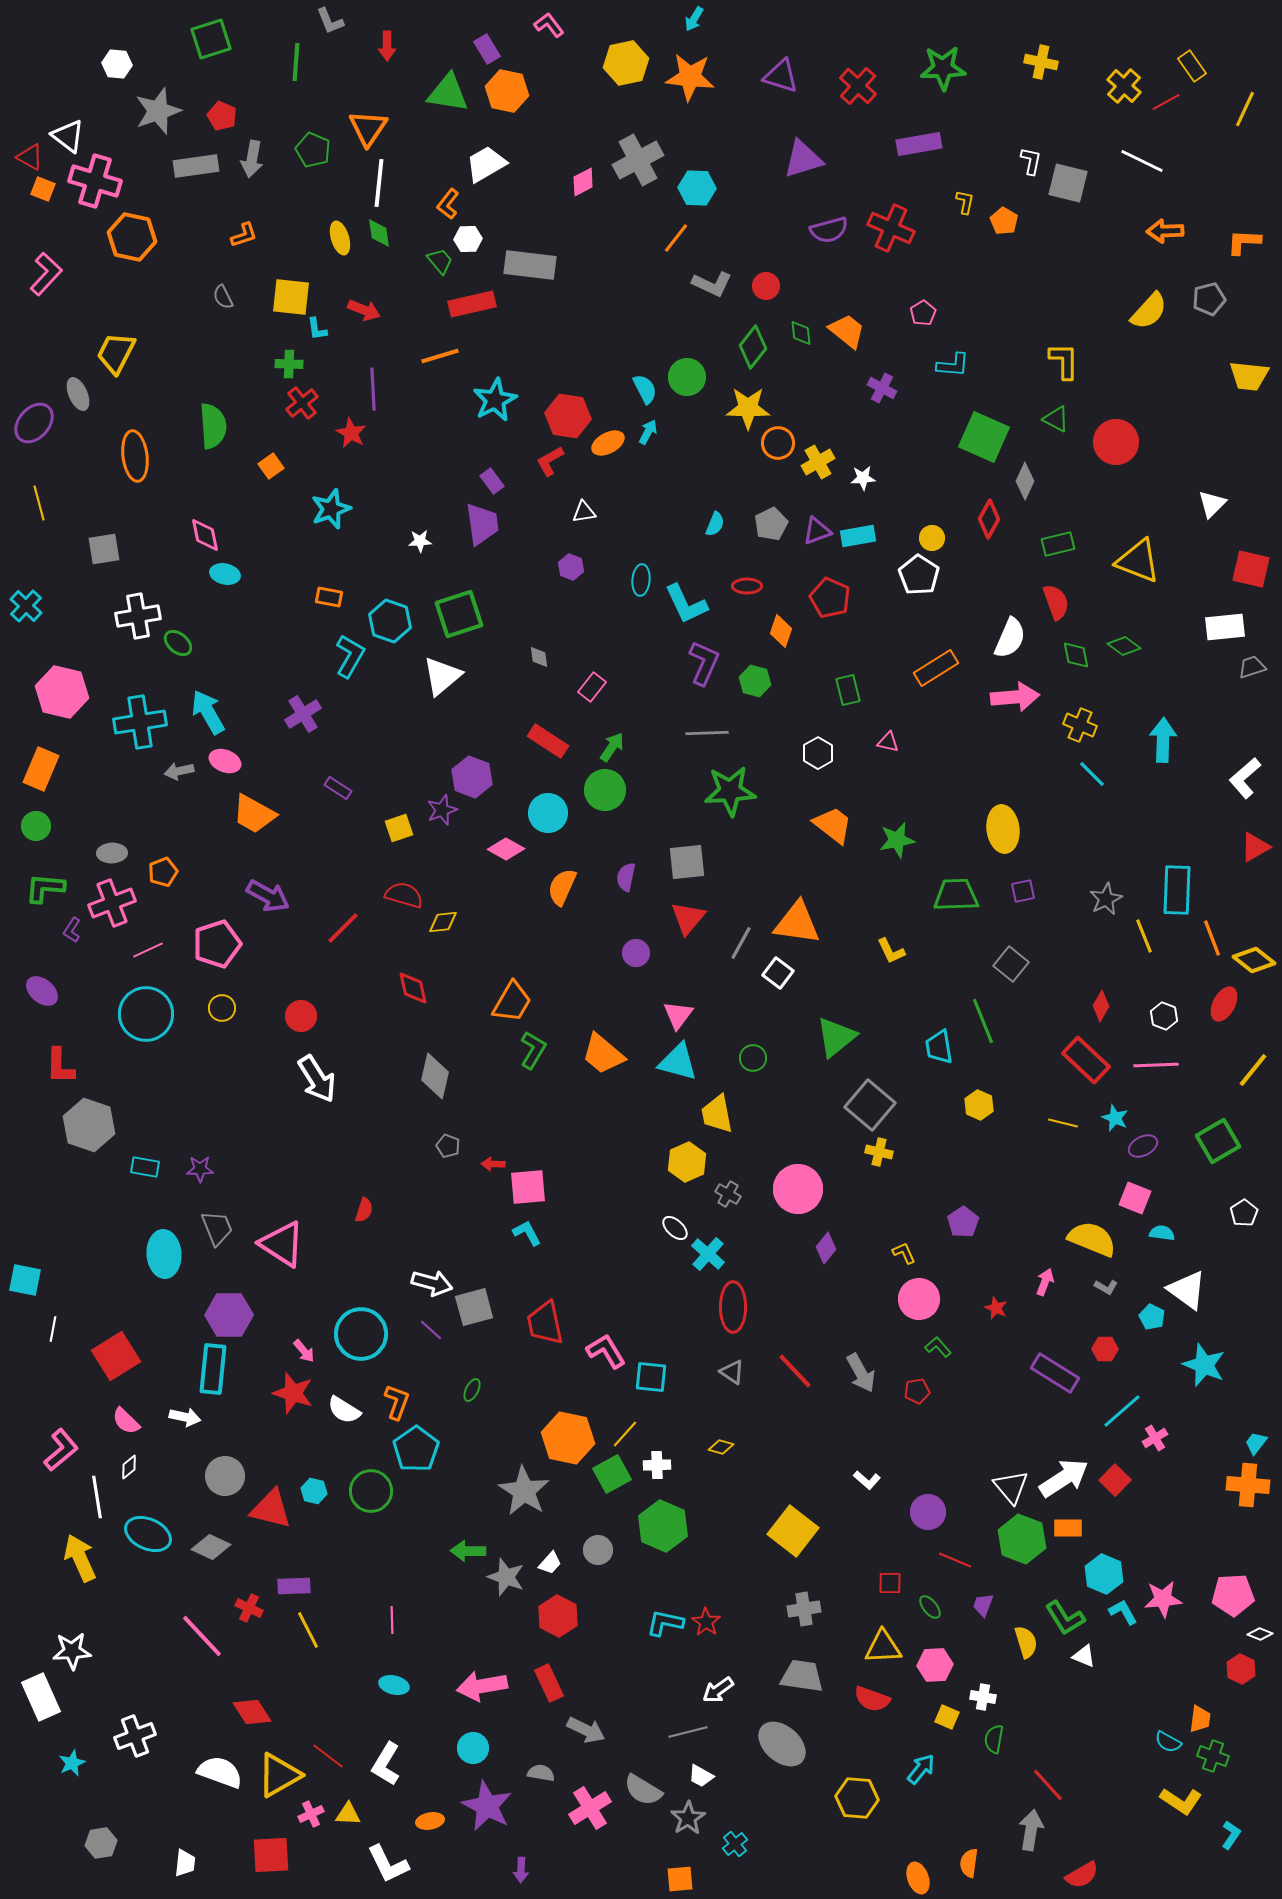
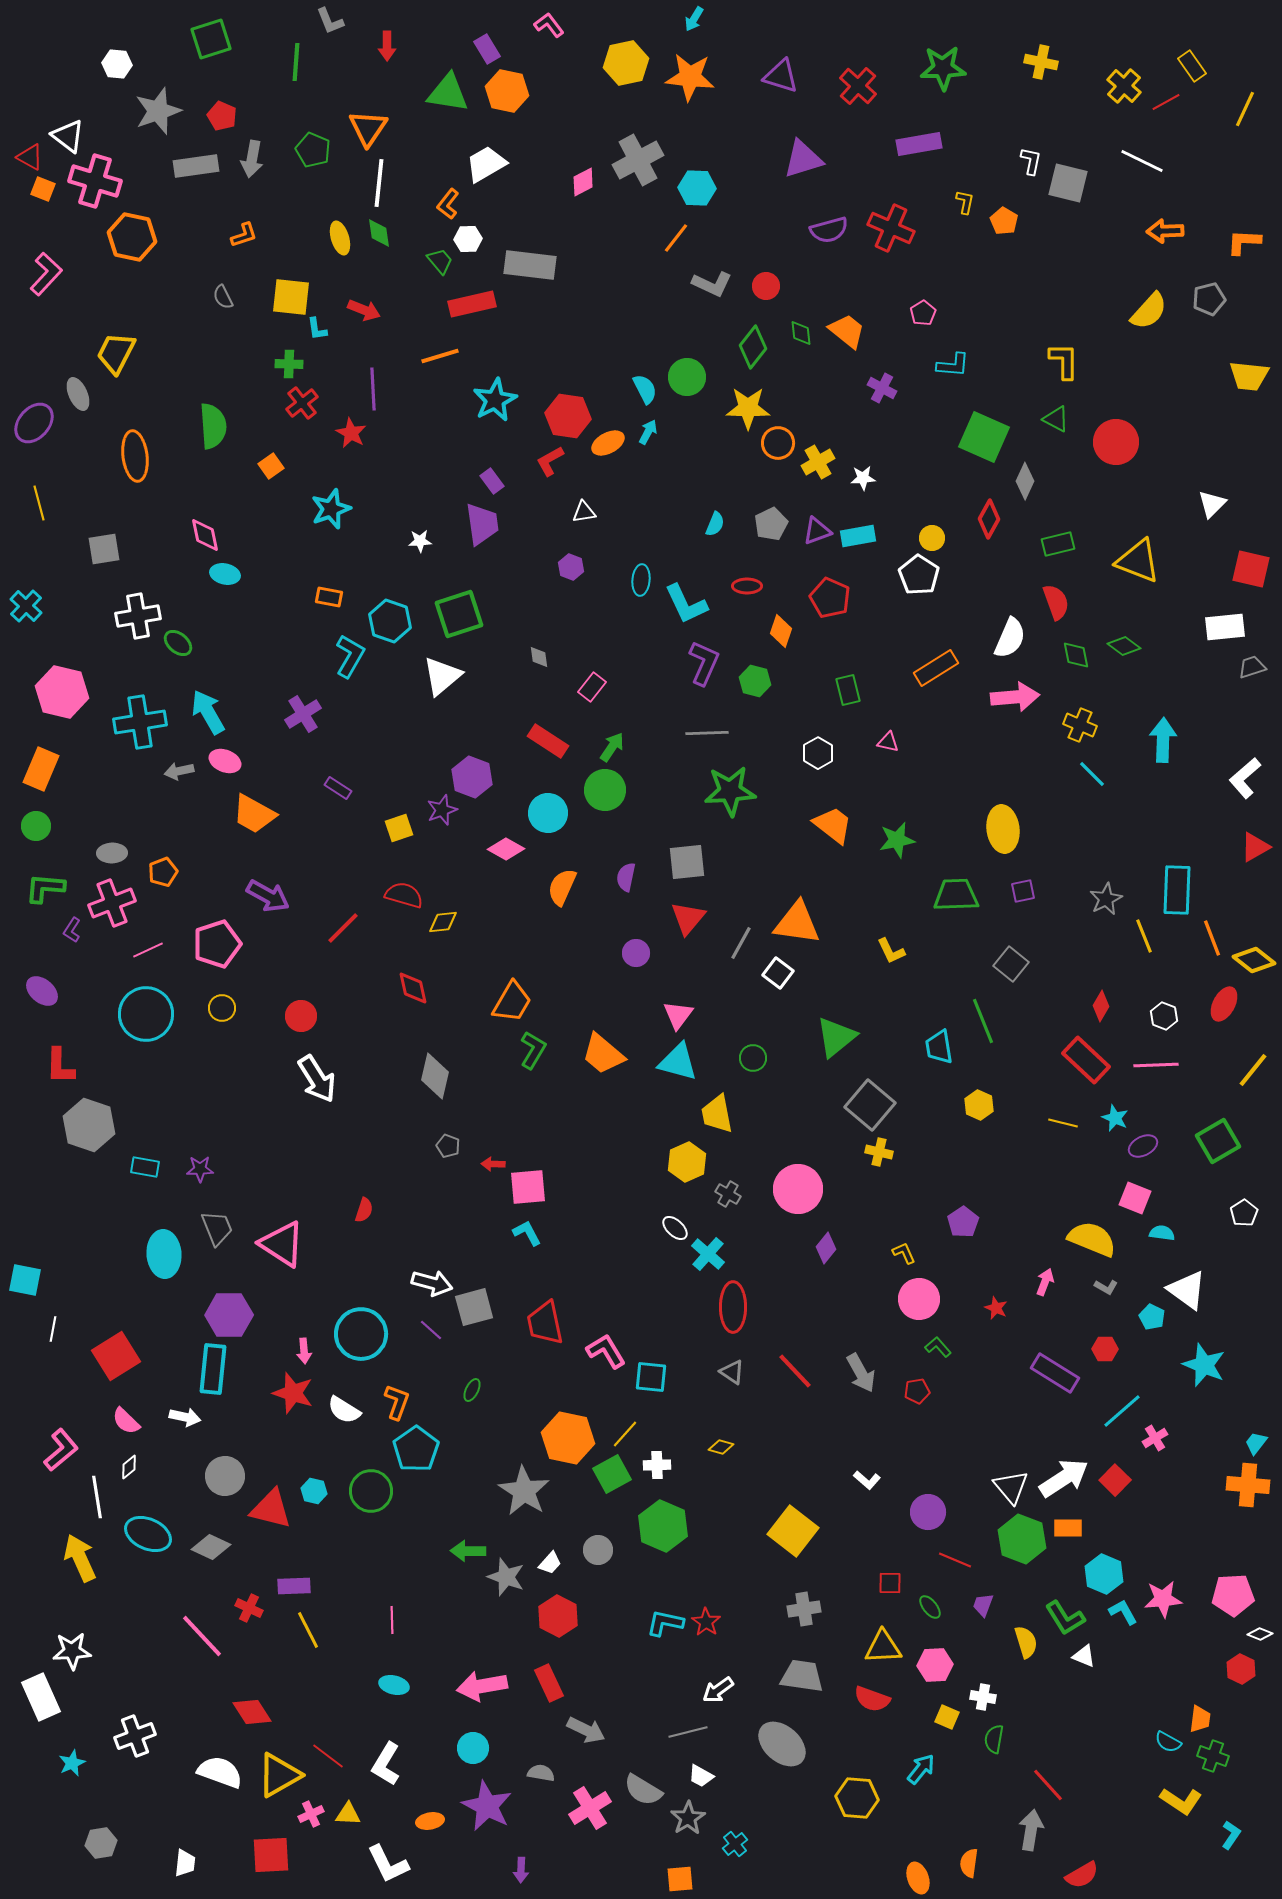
pink arrow at (304, 1351): rotated 35 degrees clockwise
